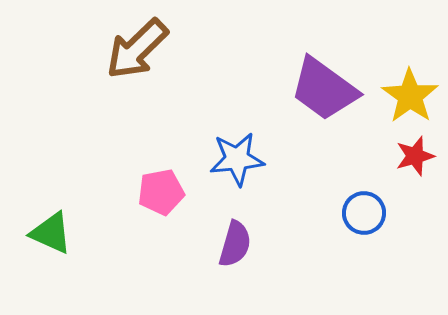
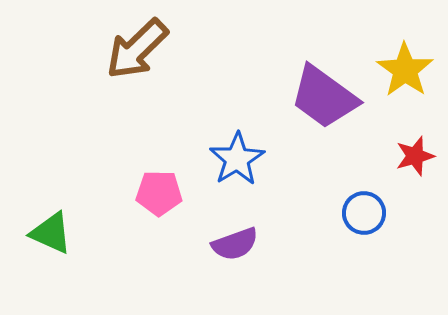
purple trapezoid: moved 8 px down
yellow star: moved 5 px left, 26 px up
blue star: rotated 26 degrees counterclockwise
pink pentagon: moved 2 px left, 1 px down; rotated 12 degrees clockwise
purple semicircle: rotated 54 degrees clockwise
